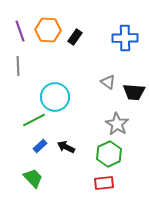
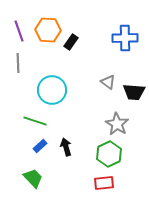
purple line: moved 1 px left
black rectangle: moved 4 px left, 5 px down
gray line: moved 3 px up
cyan circle: moved 3 px left, 7 px up
green line: moved 1 px right, 1 px down; rotated 45 degrees clockwise
black arrow: rotated 48 degrees clockwise
